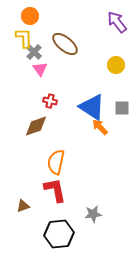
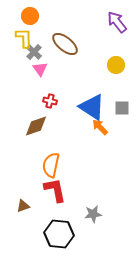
orange semicircle: moved 5 px left, 3 px down
black hexagon: rotated 12 degrees clockwise
